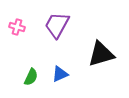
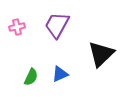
pink cross: rotated 28 degrees counterclockwise
black triangle: rotated 28 degrees counterclockwise
